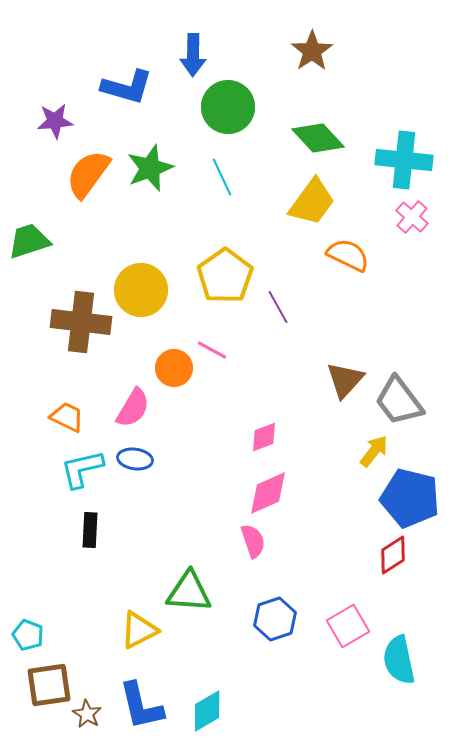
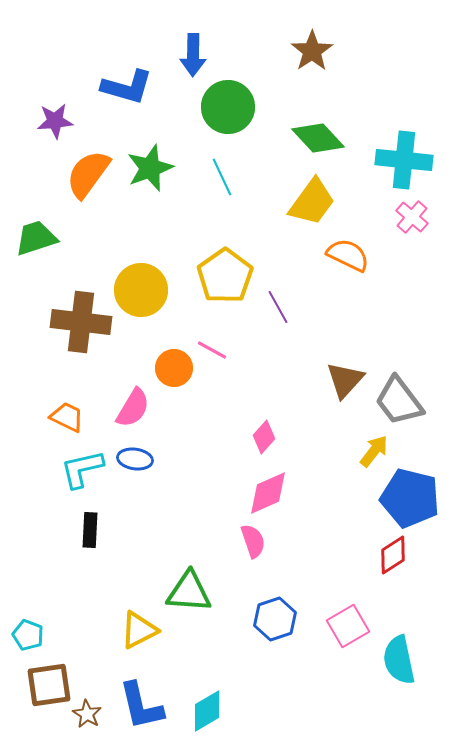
green trapezoid at (29, 241): moved 7 px right, 3 px up
pink diamond at (264, 437): rotated 28 degrees counterclockwise
